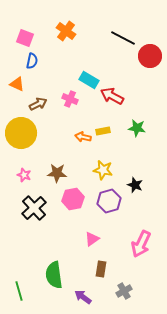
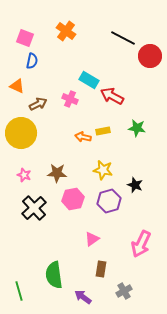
orange triangle: moved 2 px down
